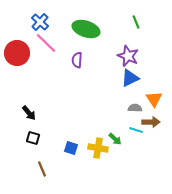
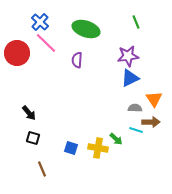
purple star: rotated 30 degrees counterclockwise
green arrow: moved 1 px right
